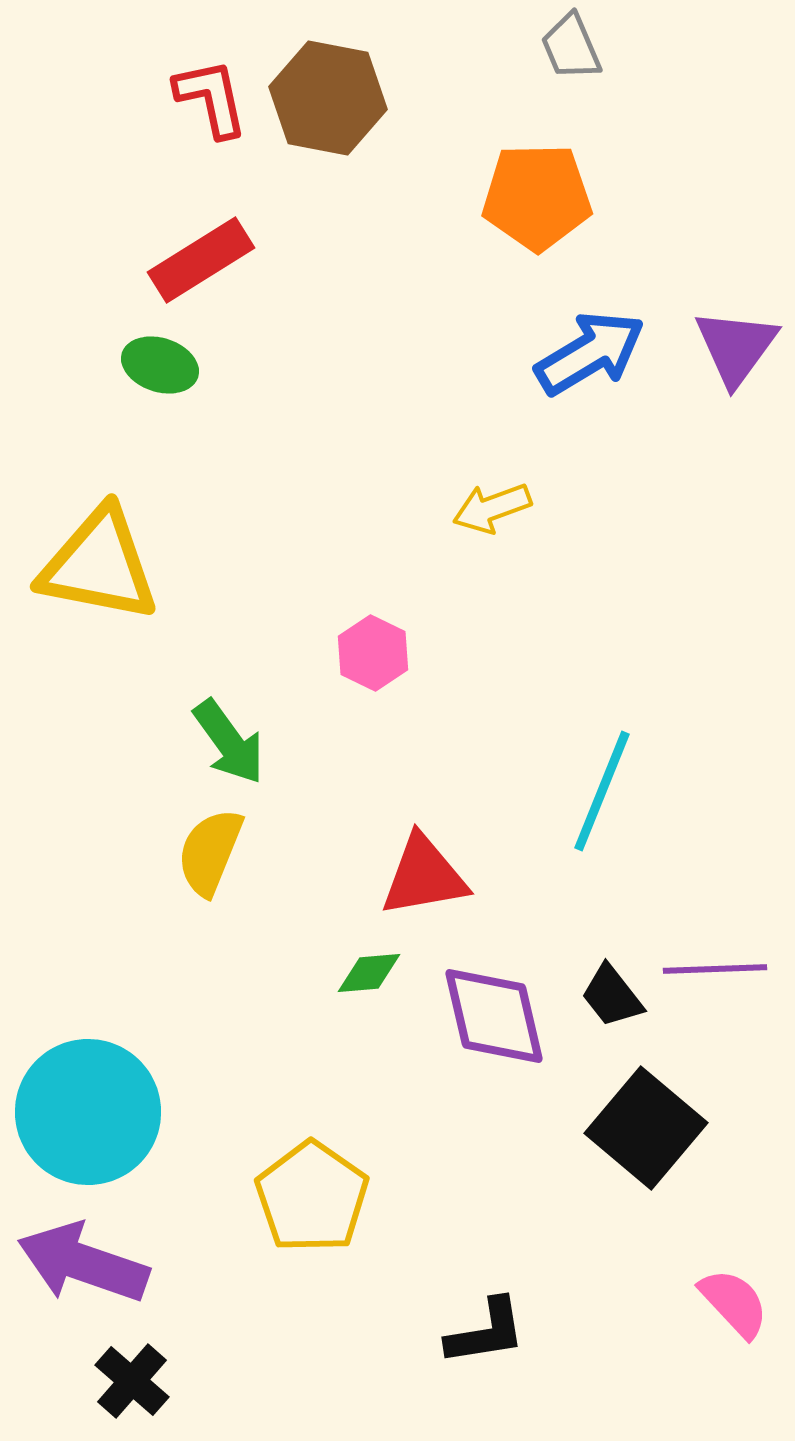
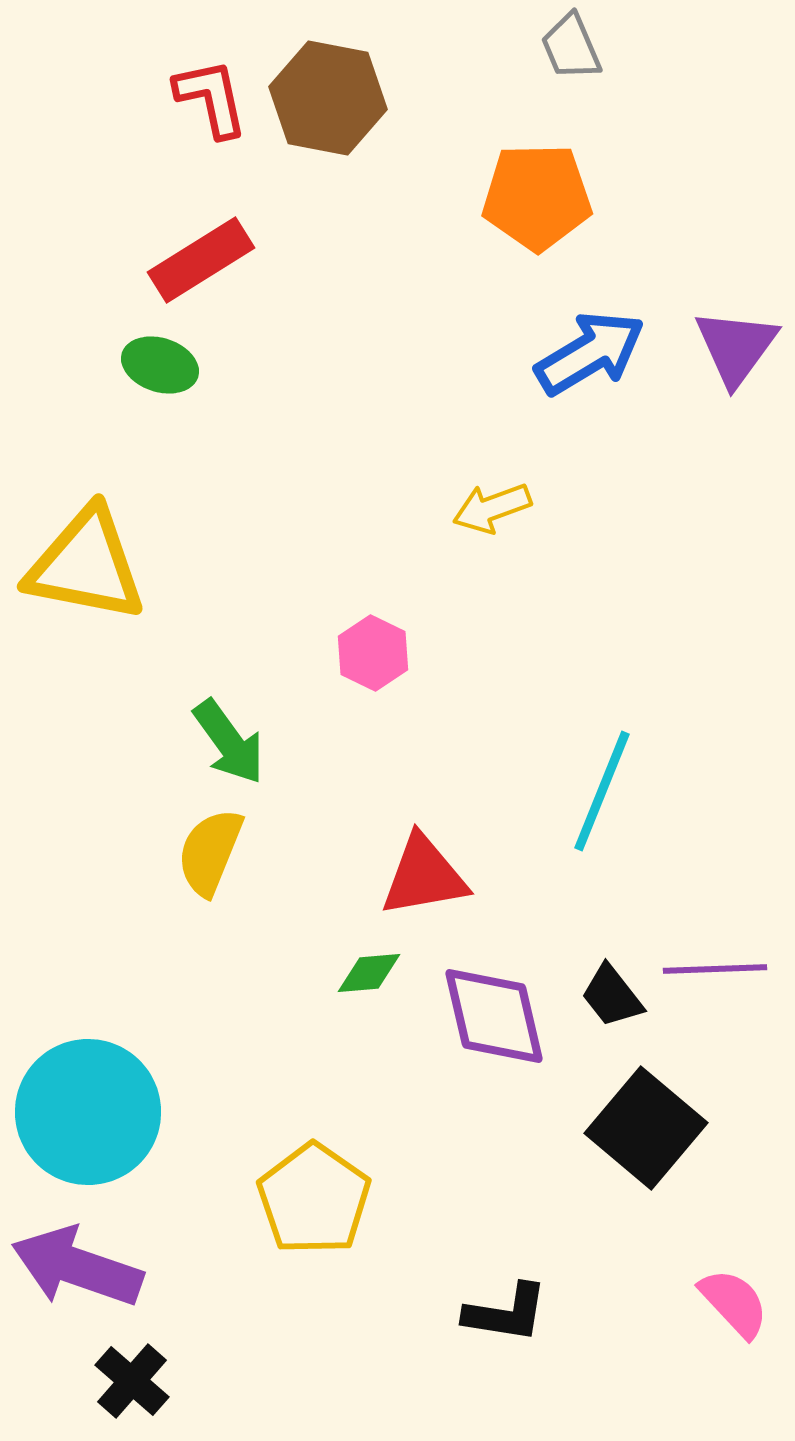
yellow triangle: moved 13 px left
yellow pentagon: moved 2 px right, 2 px down
purple arrow: moved 6 px left, 4 px down
black L-shape: moved 20 px right, 19 px up; rotated 18 degrees clockwise
